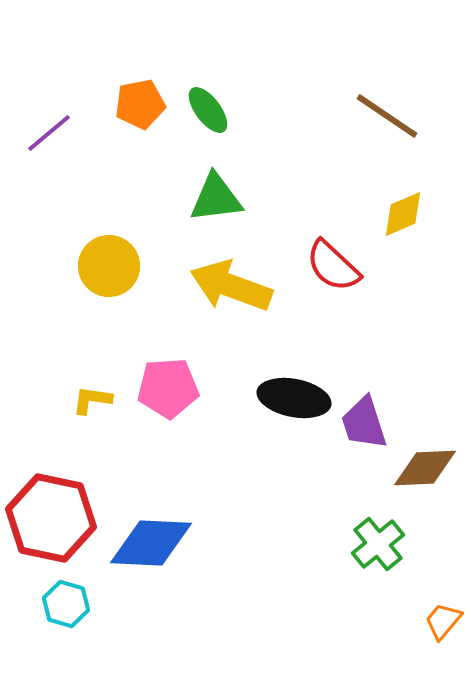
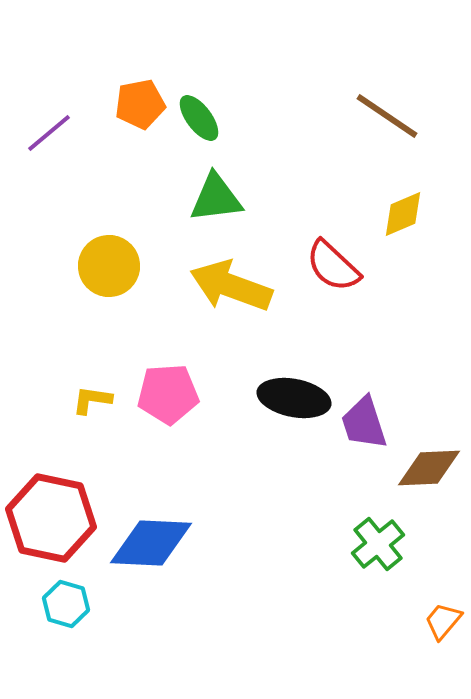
green ellipse: moved 9 px left, 8 px down
pink pentagon: moved 6 px down
brown diamond: moved 4 px right
